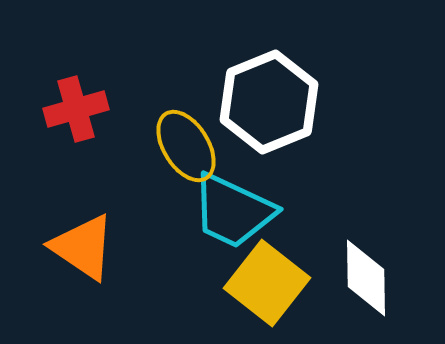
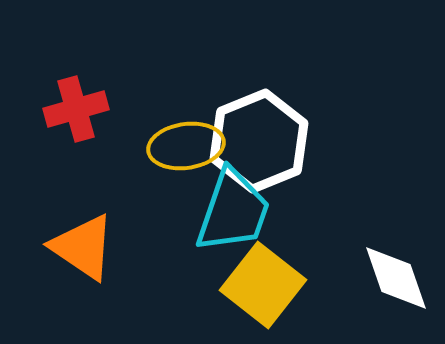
white hexagon: moved 10 px left, 39 px down
yellow ellipse: rotated 66 degrees counterclockwise
cyan trapezoid: rotated 96 degrees counterclockwise
white diamond: moved 30 px right; rotated 18 degrees counterclockwise
yellow square: moved 4 px left, 2 px down
